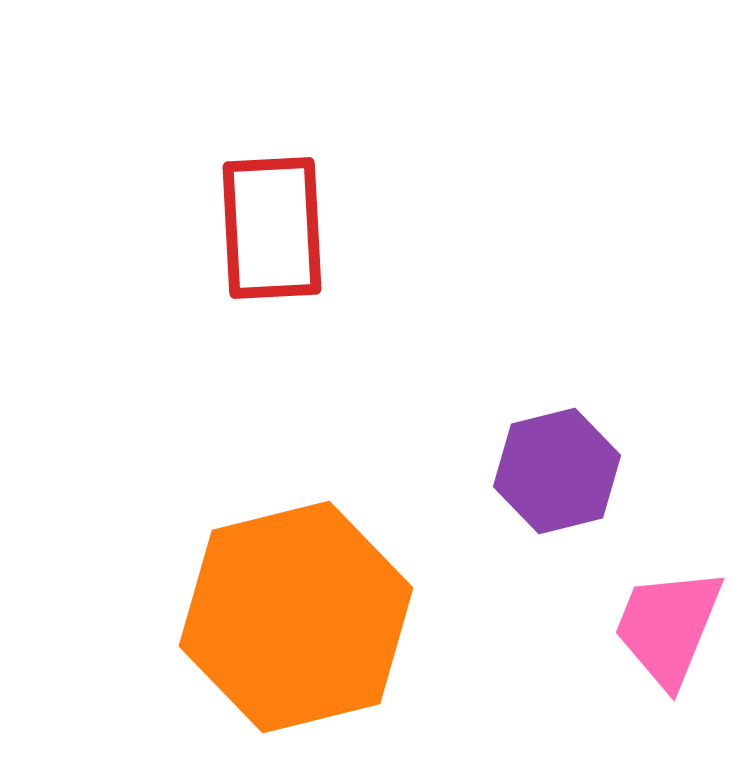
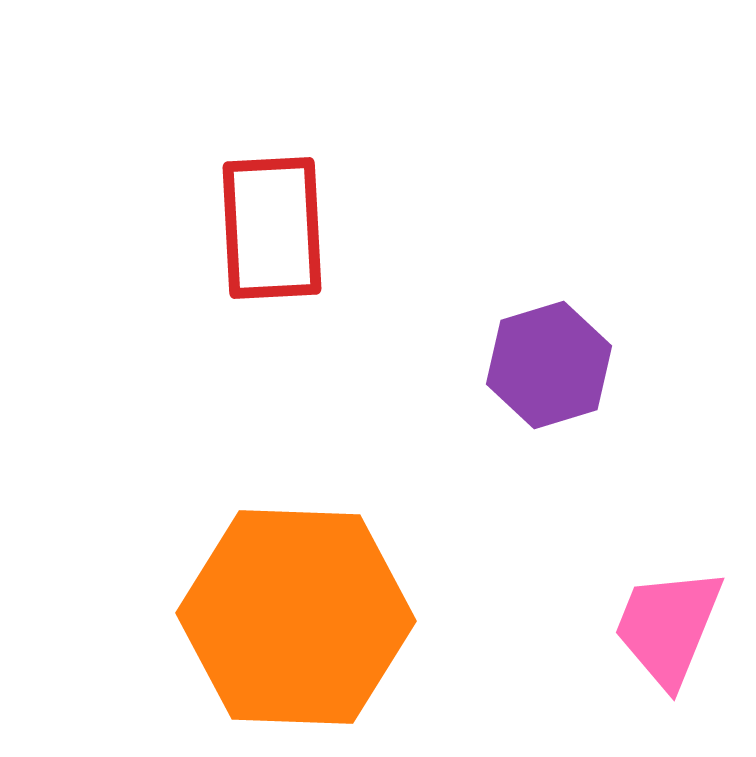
purple hexagon: moved 8 px left, 106 px up; rotated 3 degrees counterclockwise
orange hexagon: rotated 16 degrees clockwise
